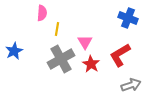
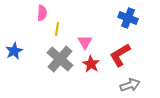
gray cross: moved 1 px left; rotated 20 degrees counterclockwise
gray arrow: moved 1 px left
